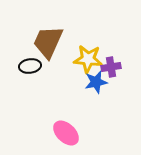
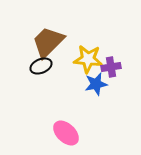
brown trapezoid: rotated 21 degrees clockwise
black ellipse: moved 11 px right; rotated 15 degrees counterclockwise
blue star: moved 2 px down
